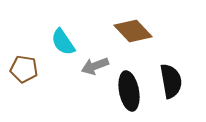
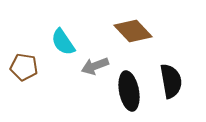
brown pentagon: moved 2 px up
